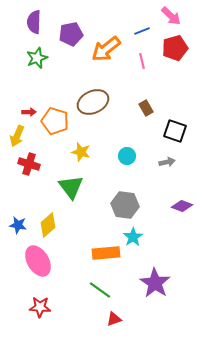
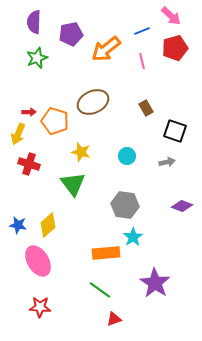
yellow arrow: moved 1 px right, 2 px up
green triangle: moved 2 px right, 3 px up
